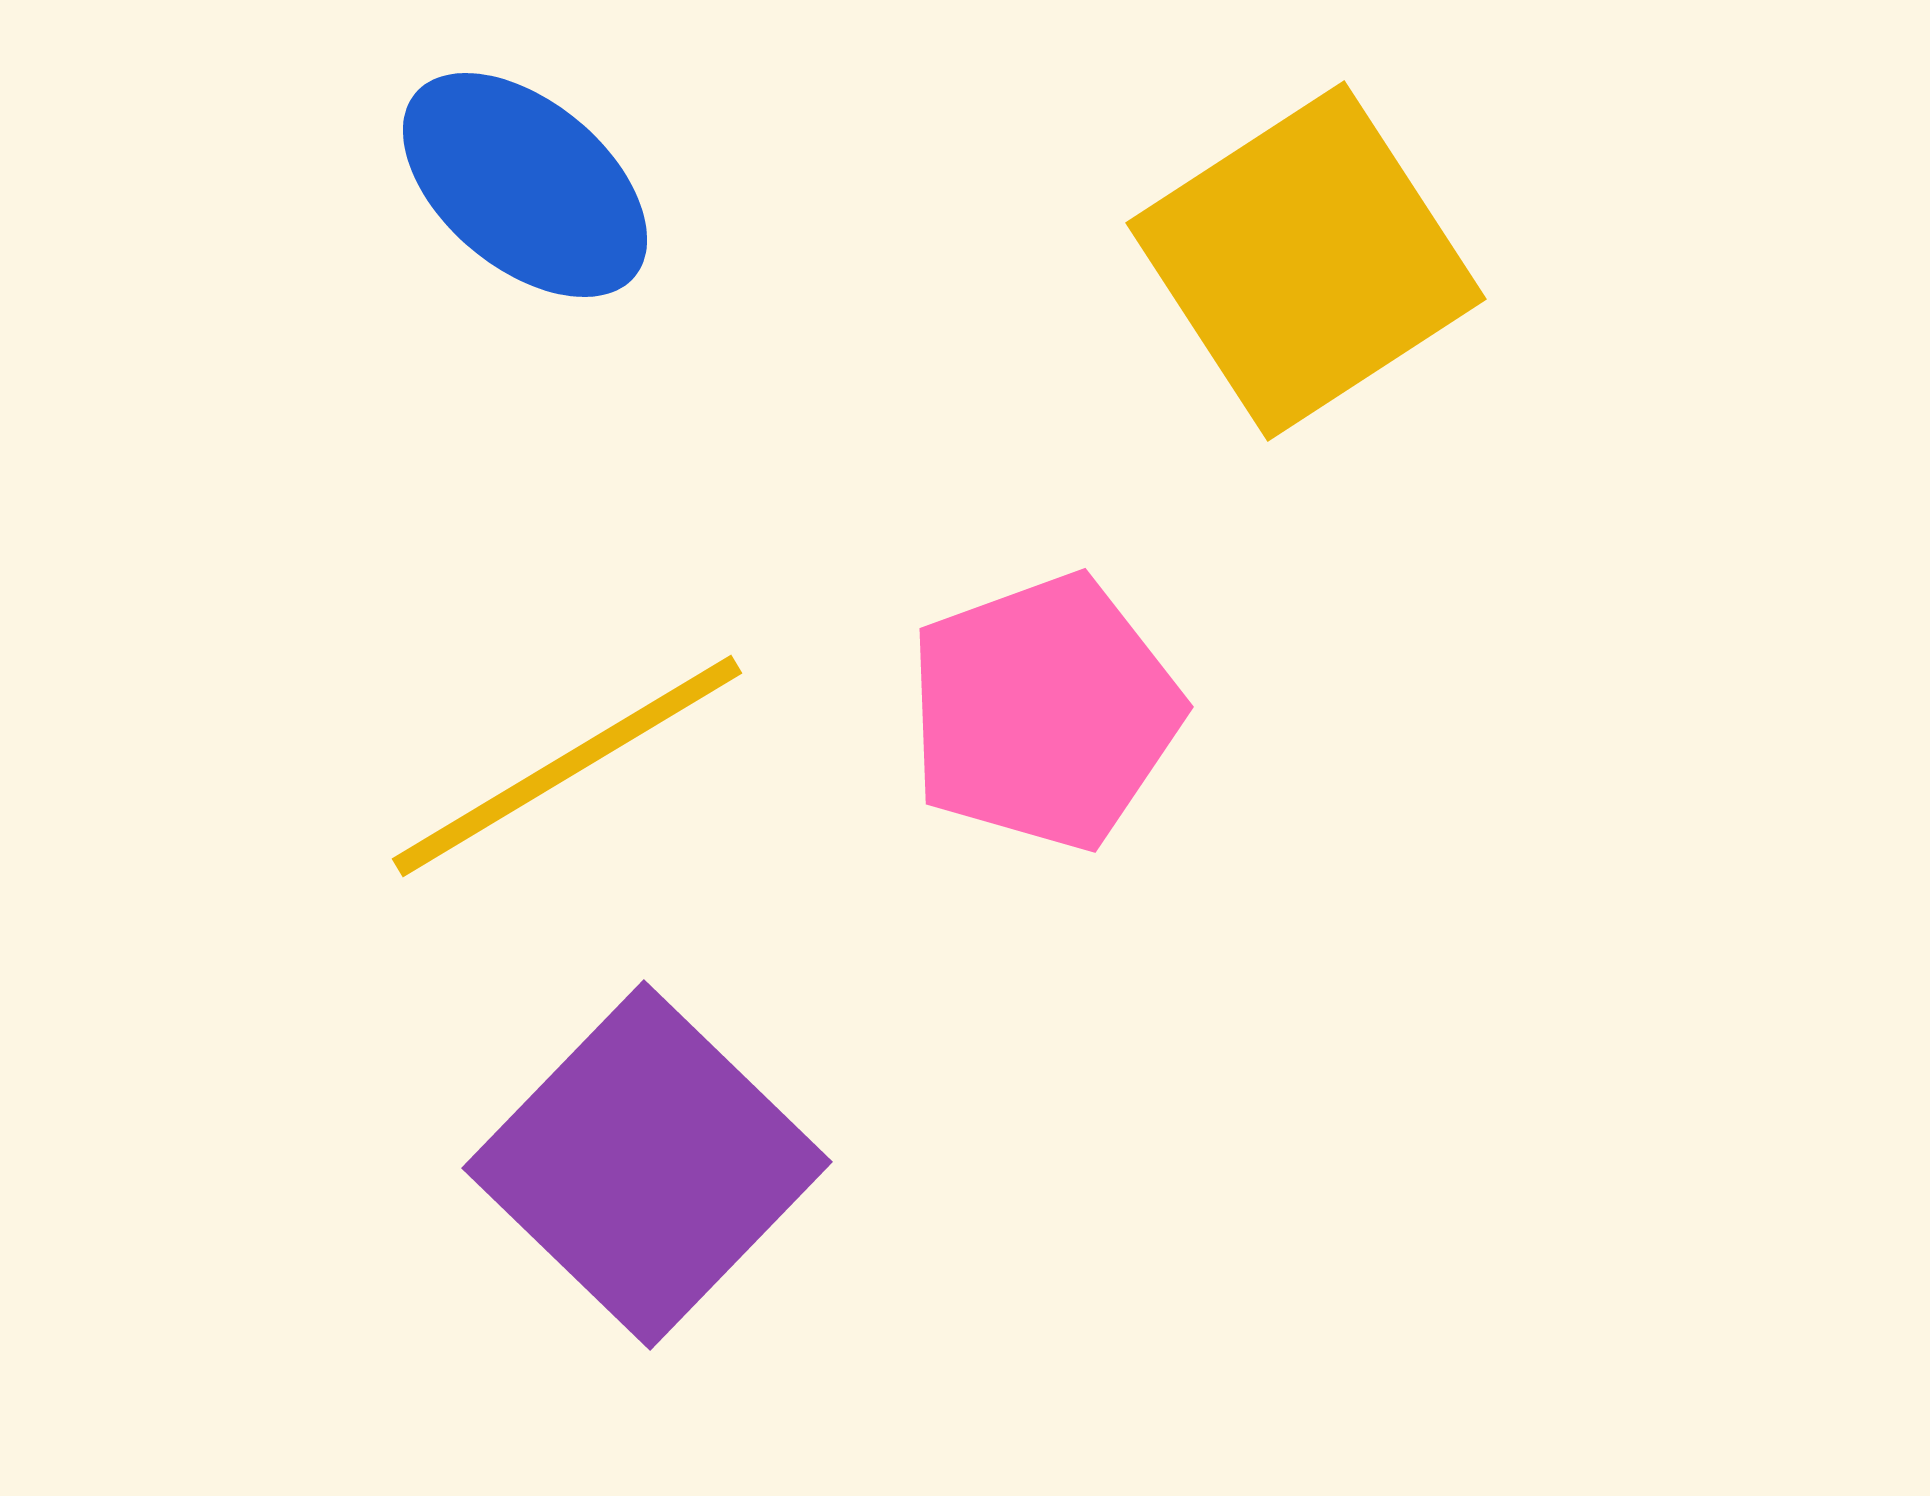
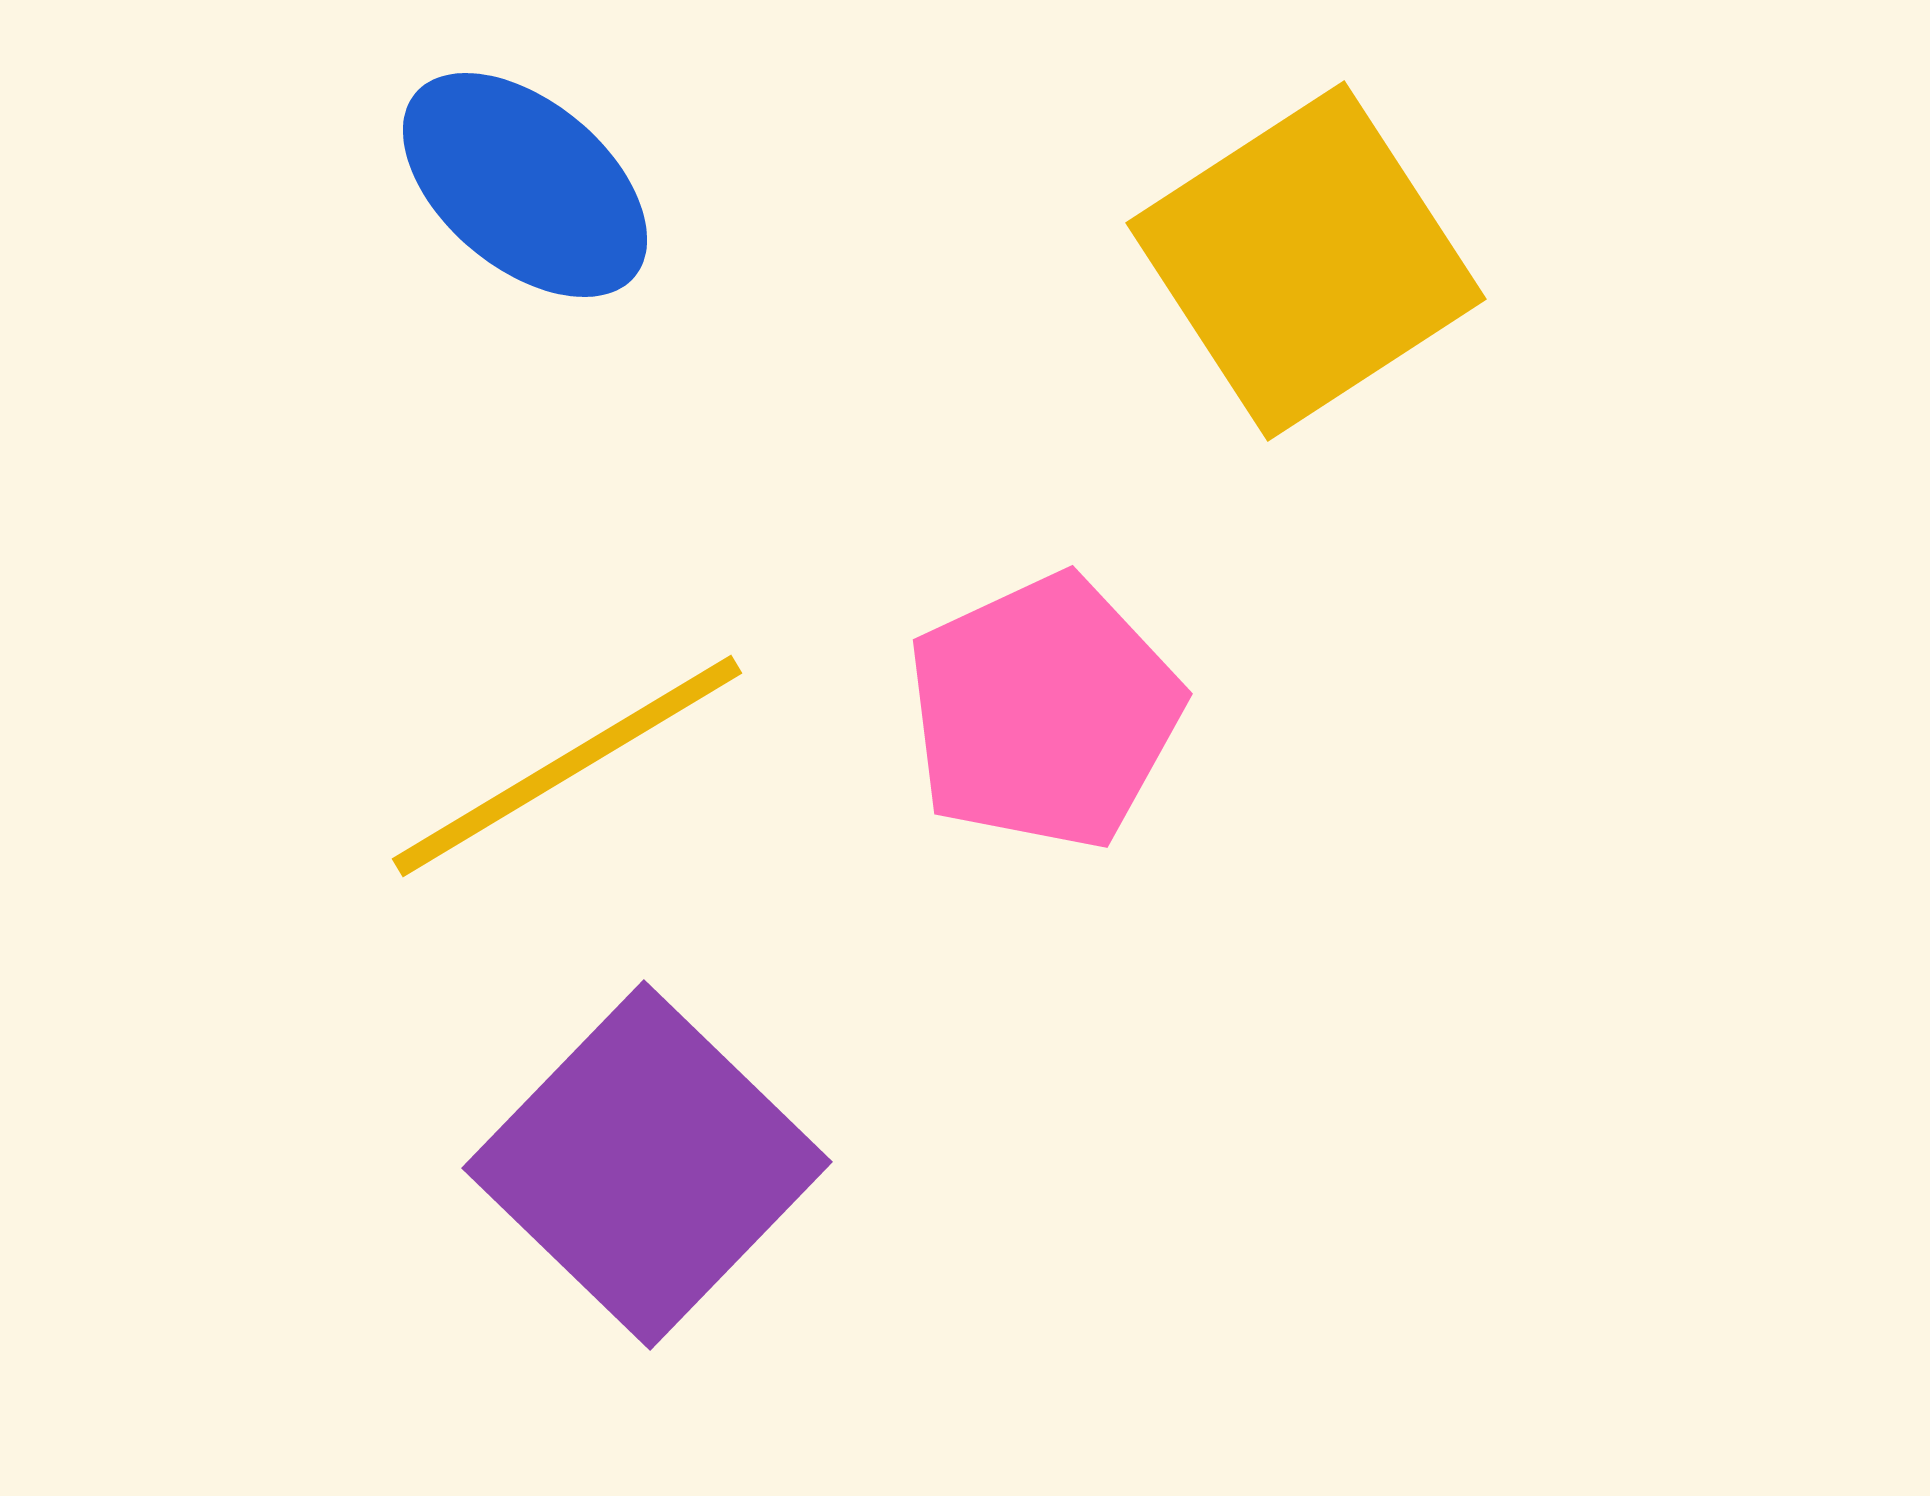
pink pentagon: rotated 5 degrees counterclockwise
